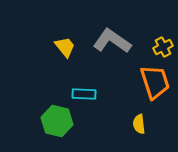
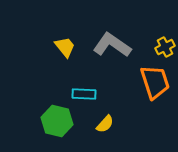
gray L-shape: moved 4 px down
yellow cross: moved 2 px right
yellow semicircle: moved 34 px left; rotated 132 degrees counterclockwise
